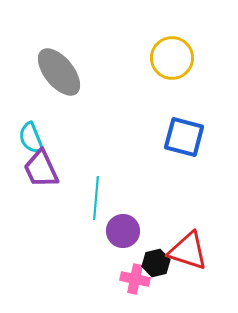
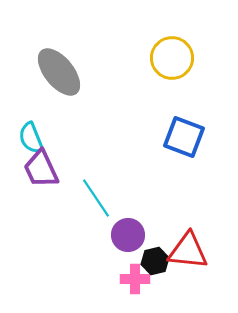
blue square: rotated 6 degrees clockwise
cyan line: rotated 39 degrees counterclockwise
purple circle: moved 5 px right, 4 px down
red triangle: rotated 12 degrees counterclockwise
black hexagon: moved 1 px left, 2 px up
pink cross: rotated 12 degrees counterclockwise
